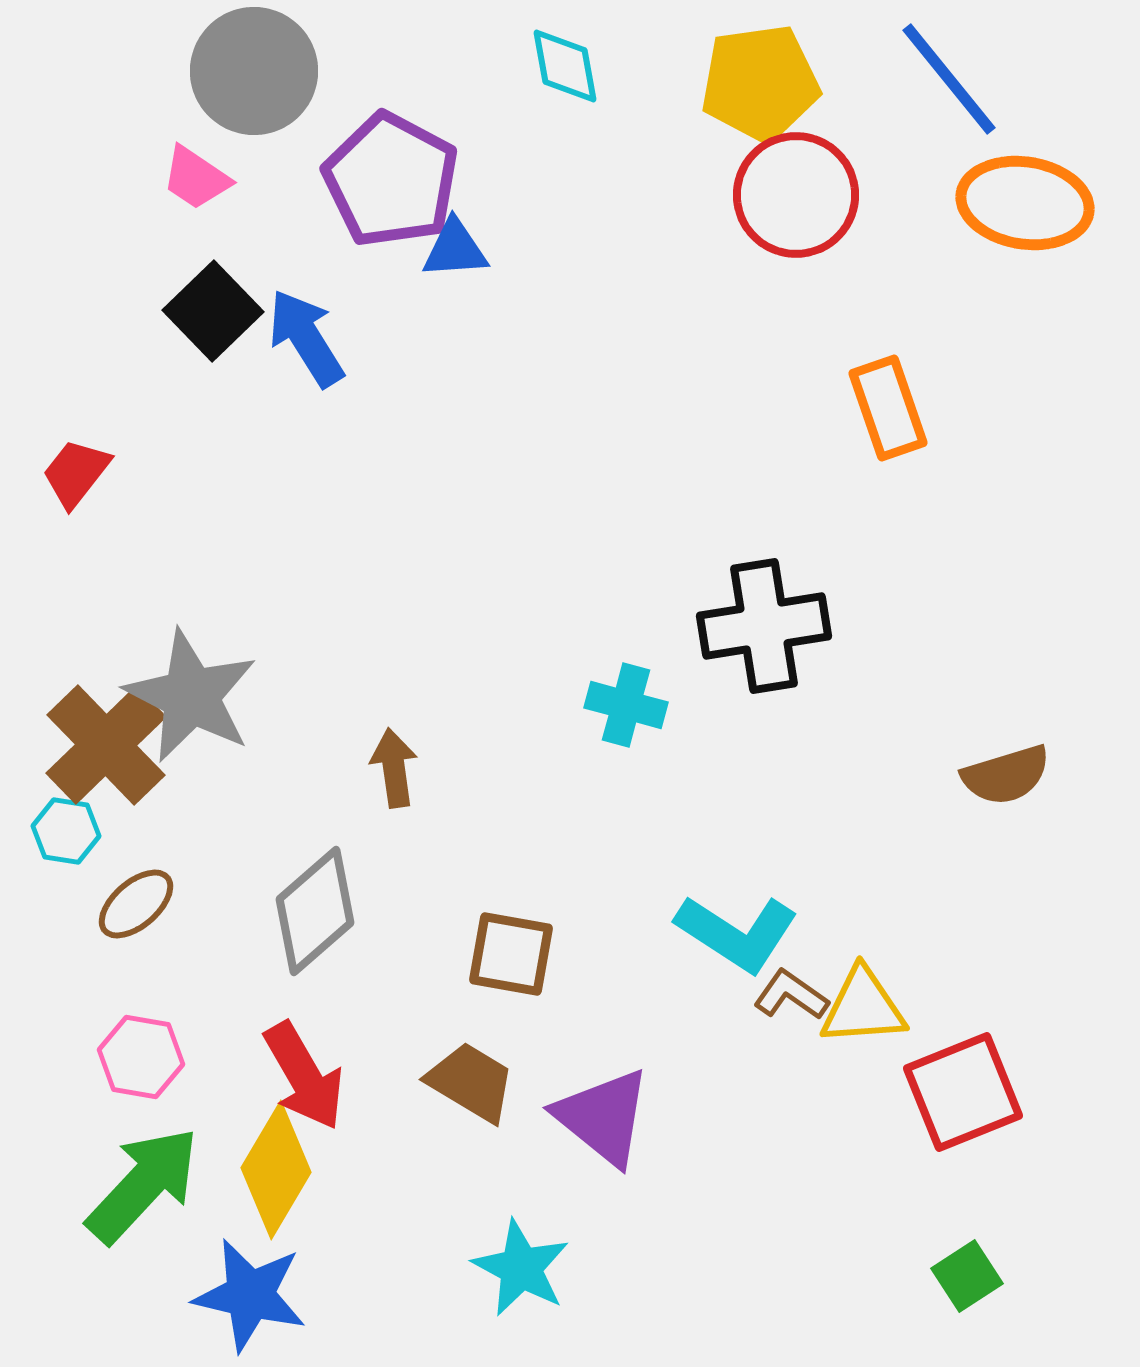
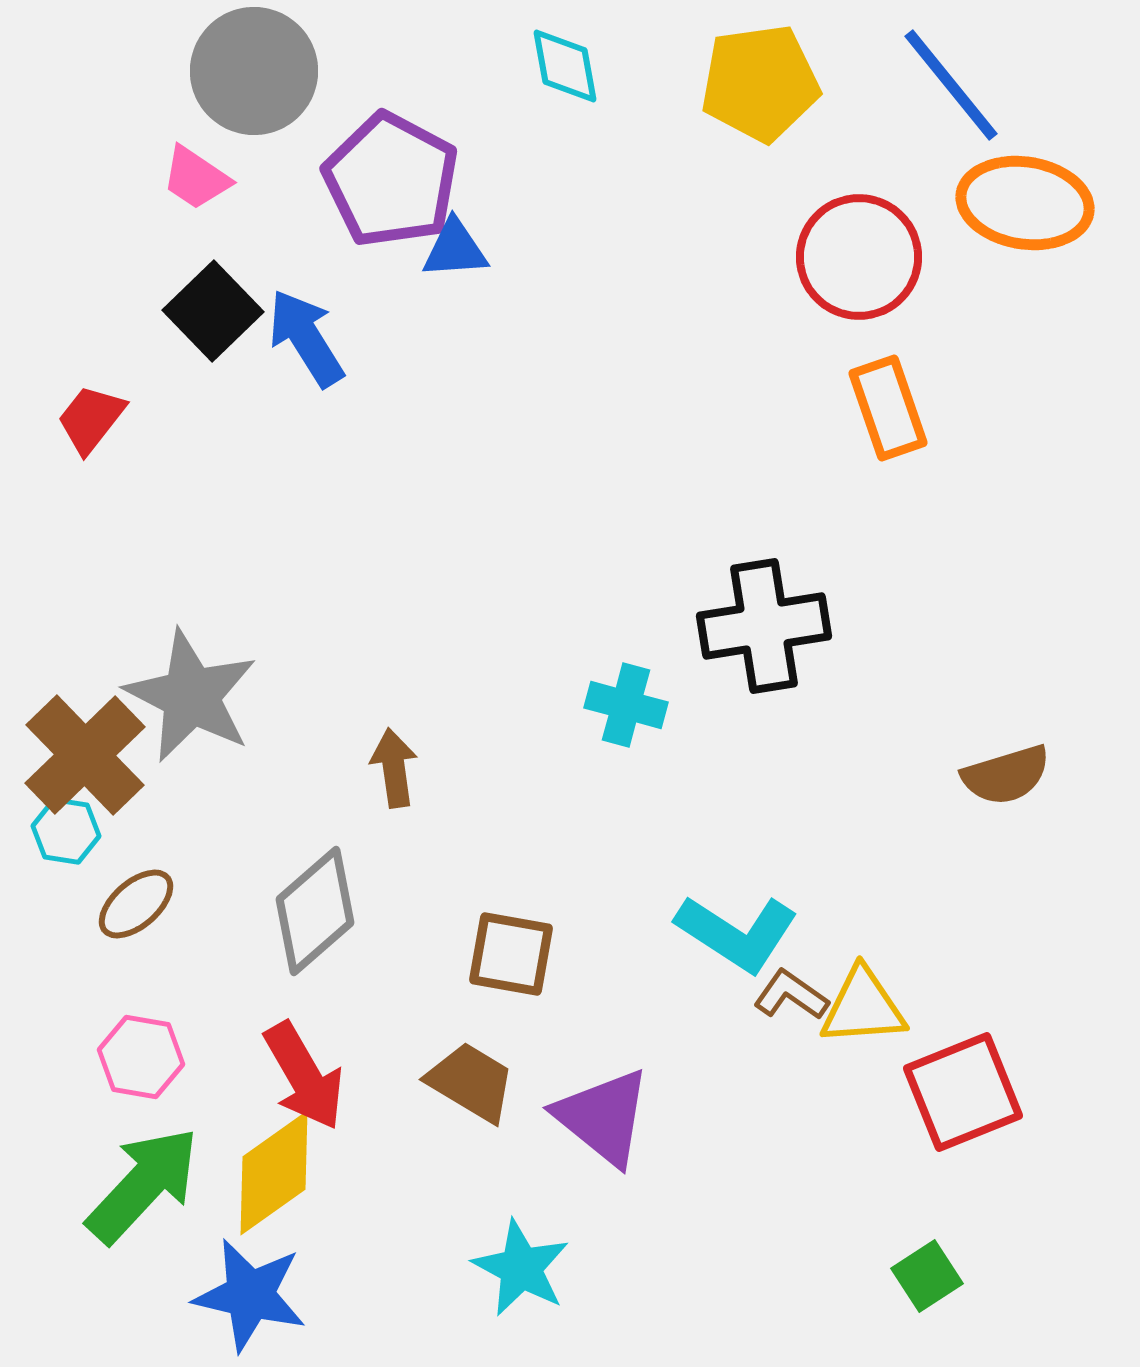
blue line: moved 2 px right, 6 px down
red circle: moved 63 px right, 62 px down
red trapezoid: moved 15 px right, 54 px up
brown cross: moved 21 px left, 10 px down
yellow diamond: moved 2 px left, 3 px down; rotated 24 degrees clockwise
green square: moved 40 px left
